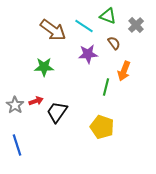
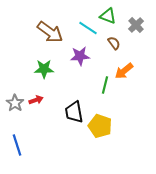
cyan line: moved 4 px right, 2 px down
brown arrow: moved 3 px left, 2 px down
purple star: moved 8 px left, 2 px down
green star: moved 2 px down
orange arrow: rotated 30 degrees clockwise
green line: moved 1 px left, 2 px up
red arrow: moved 1 px up
gray star: moved 2 px up
black trapezoid: moved 17 px right; rotated 45 degrees counterclockwise
yellow pentagon: moved 2 px left, 1 px up
